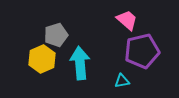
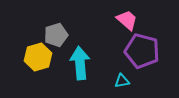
purple pentagon: rotated 28 degrees clockwise
yellow hexagon: moved 4 px left, 2 px up; rotated 8 degrees clockwise
